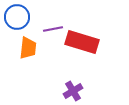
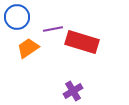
orange trapezoid: rotated 130 degrees counterclockwise
